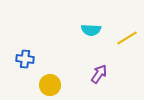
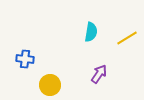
cyan semicircle: moved 2 px down; rotated 84 degrees counterclockwise
